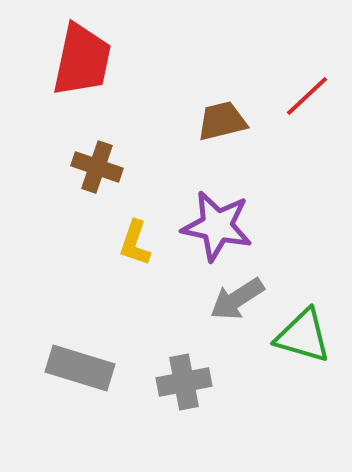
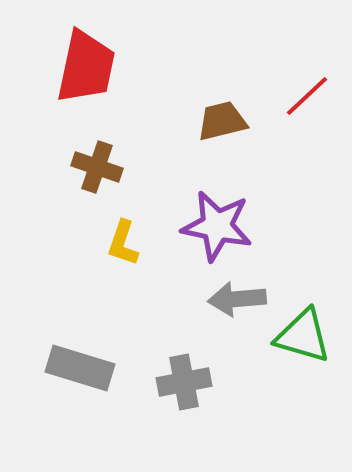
red trapezoid: moved 4 px right, 7 px down
yellow L-shape: moved 12 px left
gray arrow: rotated 28 degrees clockwise
